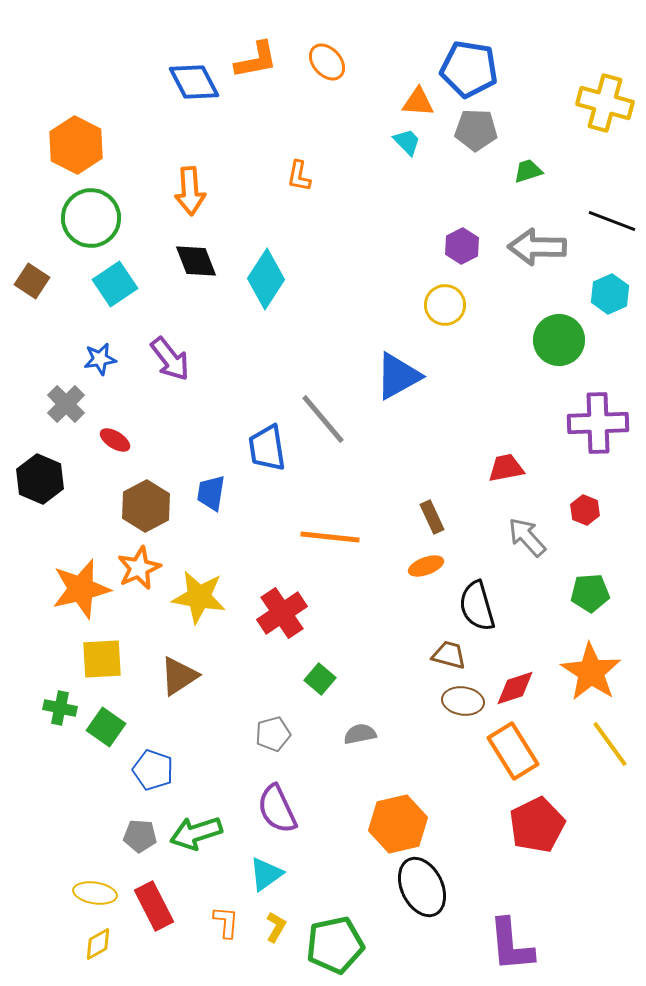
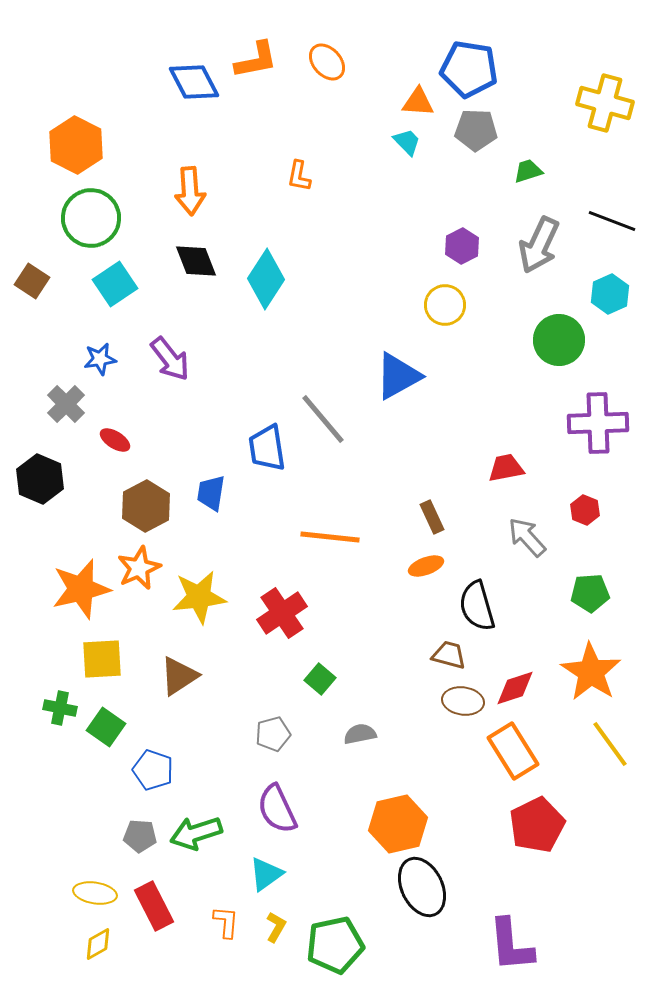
gray arrow at (537, 247): moved 2 px right, 2 px up; rotated 66 degrees counterclockwise
yellow star at (199, 597): rotated 16 degrees counterclockwise
